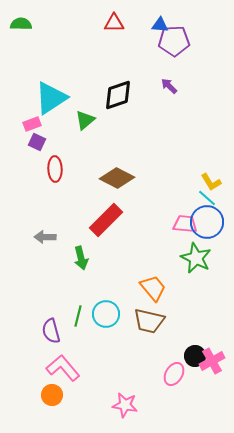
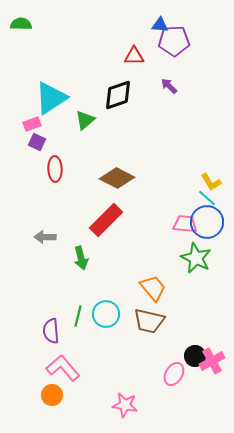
red triangle: moved 20 px right, 33 px down
purple semicircle: rotated 10 degrees clockwise
